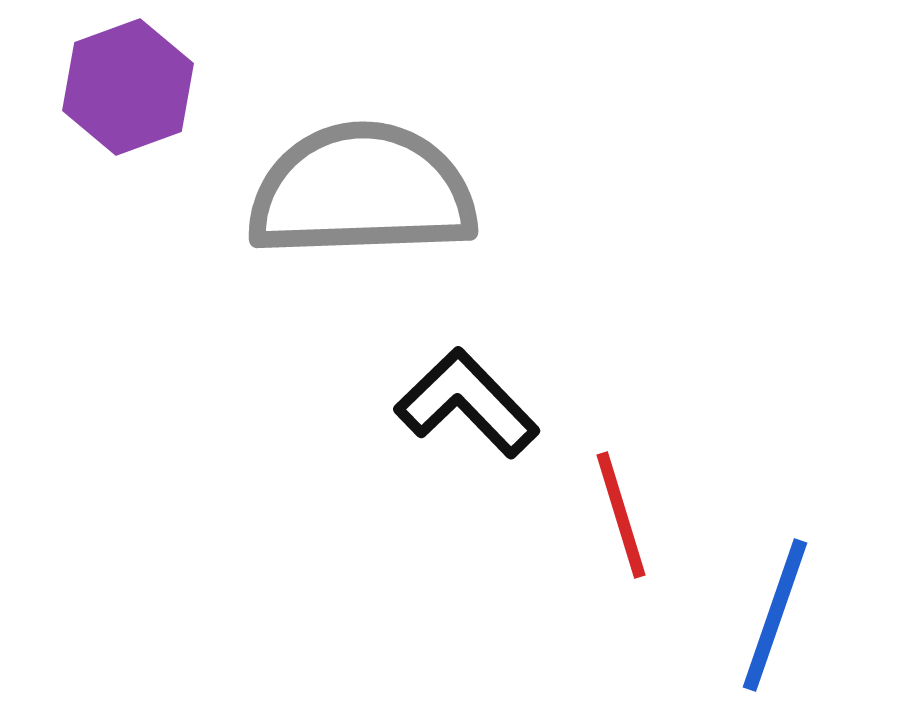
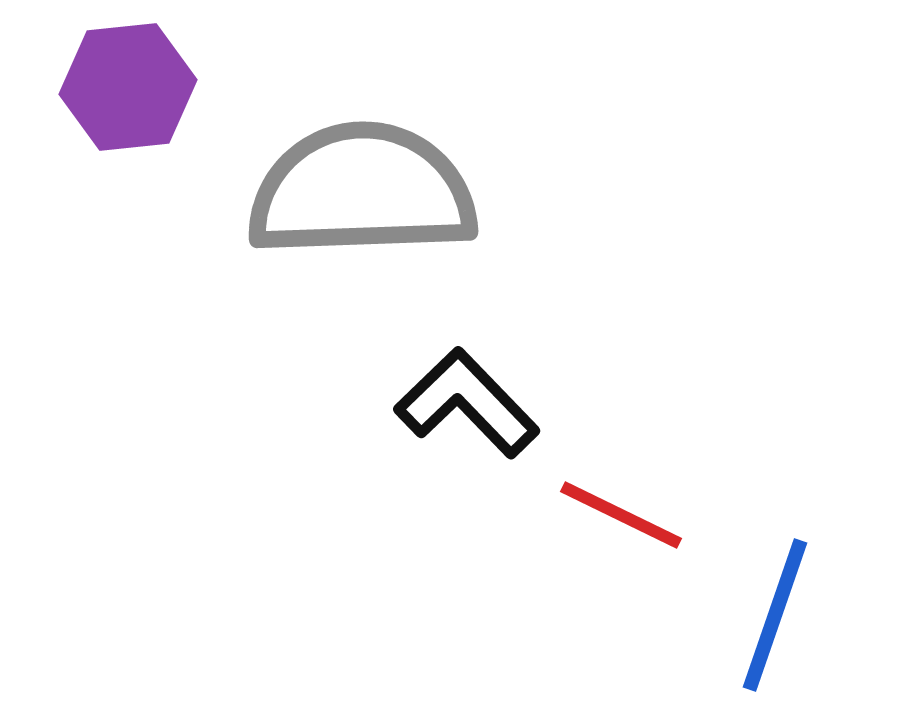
purple hexagon: rotated 14 degrees clockwise
red line: rotated 47 degrees counterclockwise
